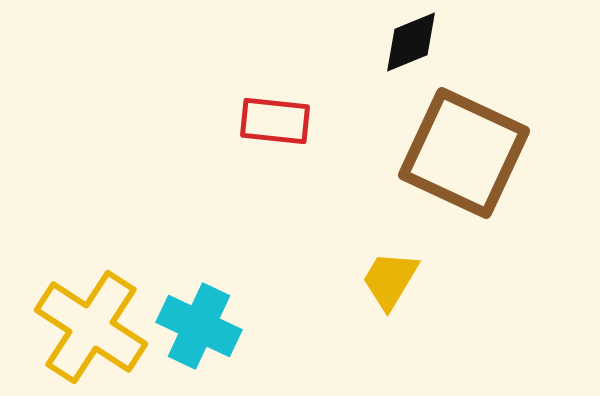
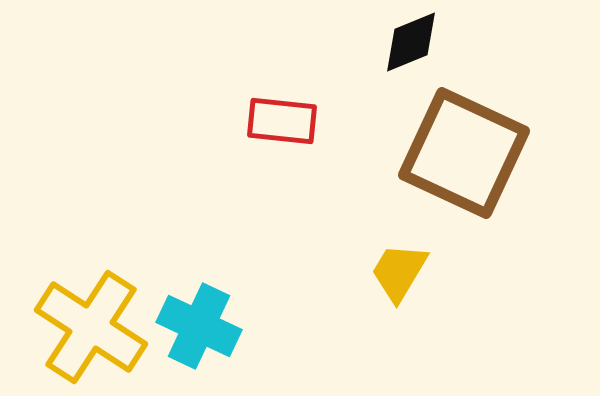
red rectangle: moved 7 px right
yellow trapezoid: moved 9 px right, 8 px up
